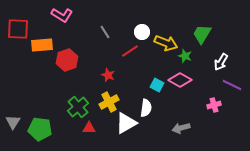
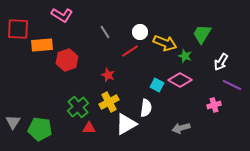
white circle: moved 2 px left
yellow arrow: moved 1 px left
white triangle: moved 1 px down
